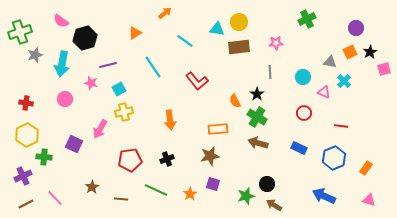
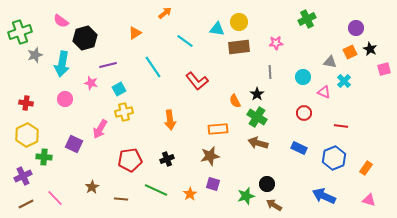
black star at (370, 52): moved 3 px up; rotated 16 degrees counterclockwise
